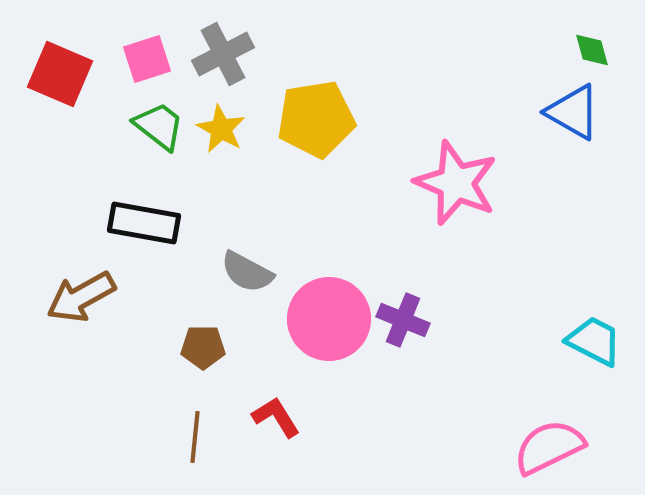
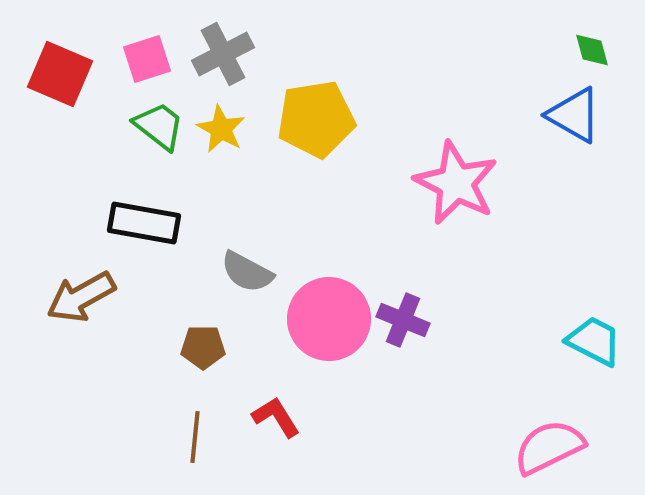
blue triangle: moved 1 px right, 3 px down
pink star: rotated 4 degrees clockwise
